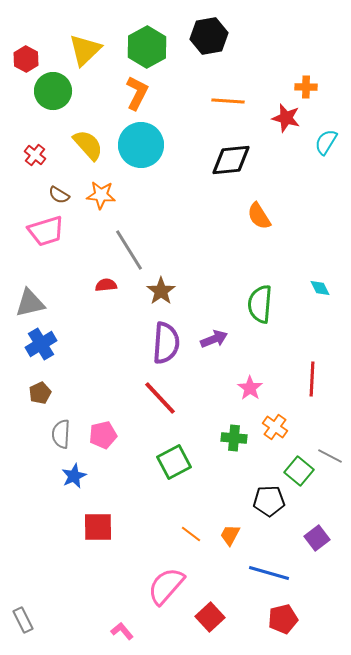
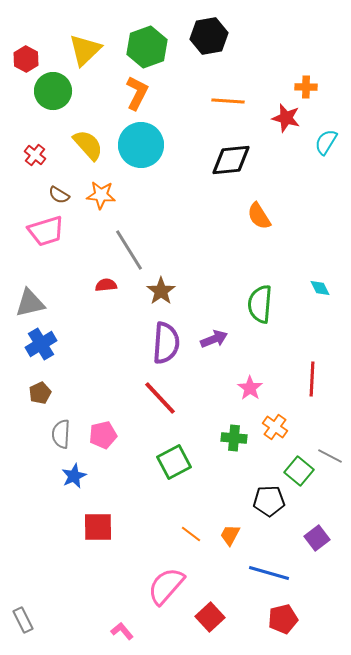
green hexagon at (147, 47): rotated 9 degrees clockwise
